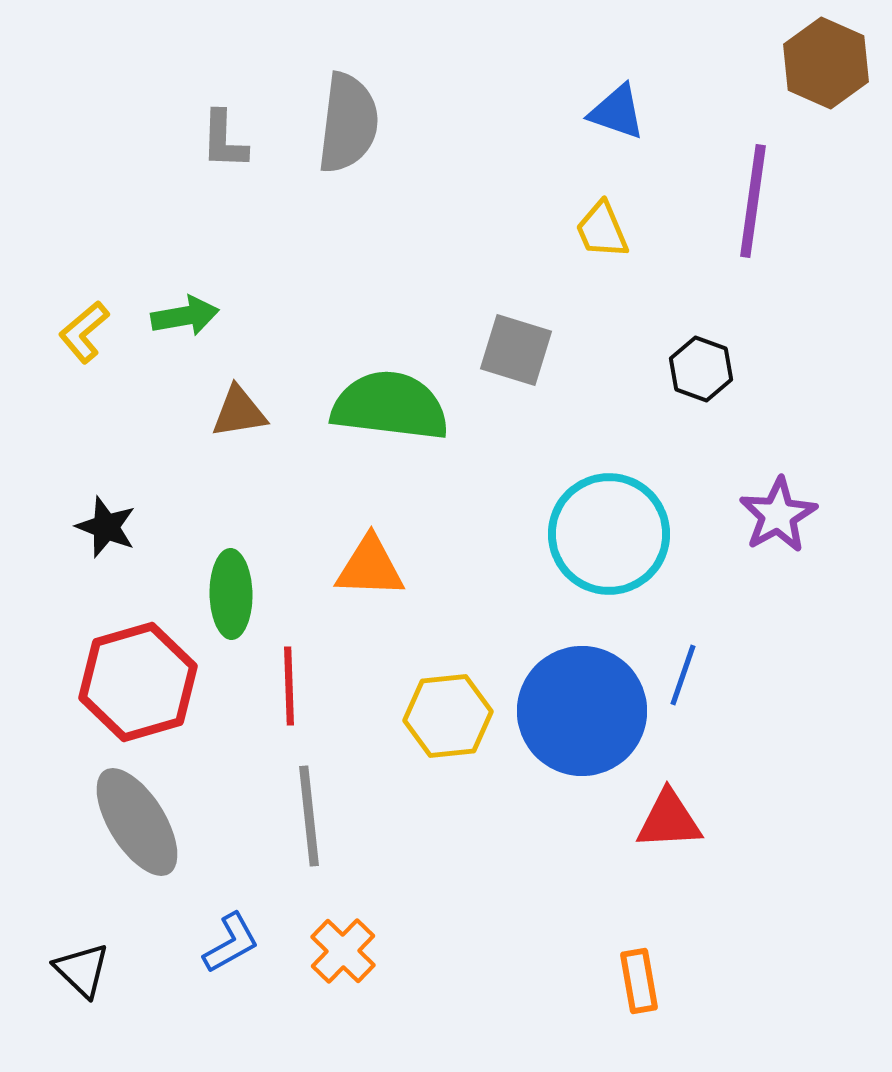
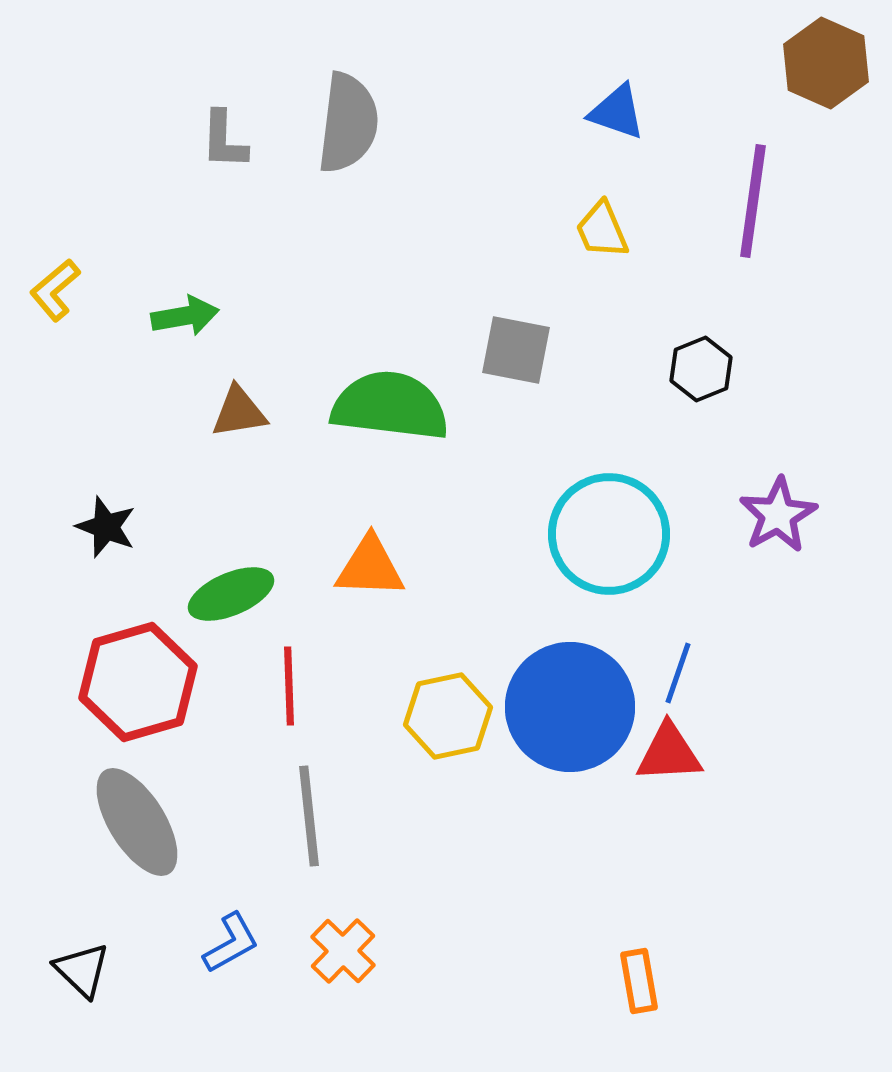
yellow L-shape: moved 29 px left, 42 px up
gray square: rotated 6 degrees counterclockwise
black hexagon: rotated 18 degrees clockwise
green ellipse: rotated 68 degrees clockwise
blue line: moved 5 px left, 2 px up
blue circle: moved 12 px left, 4 px up
yellow hexagon: rotated 6 degrees counterclockwise
red triangle: moved 67 px up
